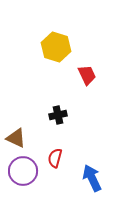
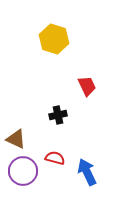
yellow hexagon: moved 2 px left, 8 px up
red trapezoid: moved 11 px down
brown triangle: moved 1 px down
red semicircle: rotated 90 degrees clockwise
blue arrow: moved 5 px left, 6 px up
